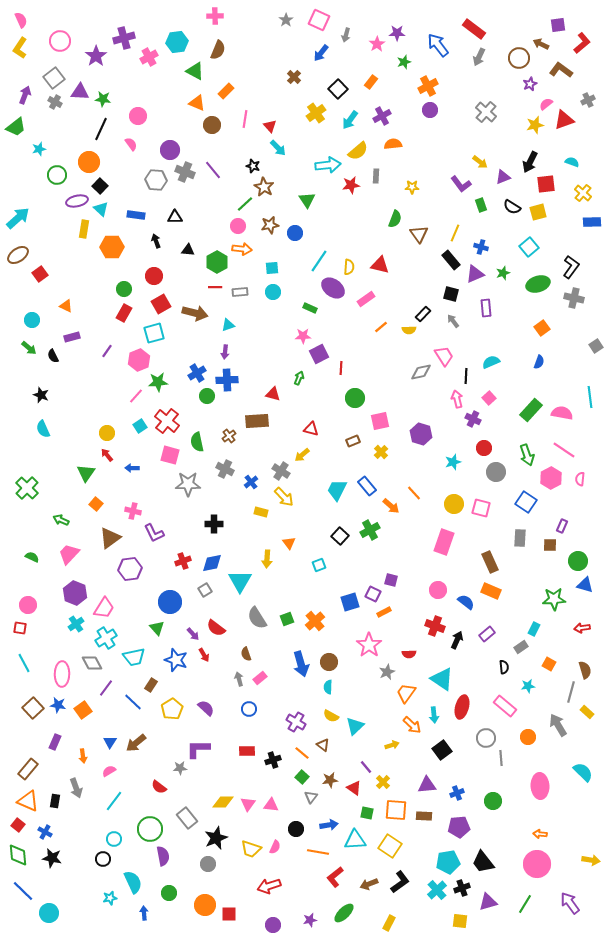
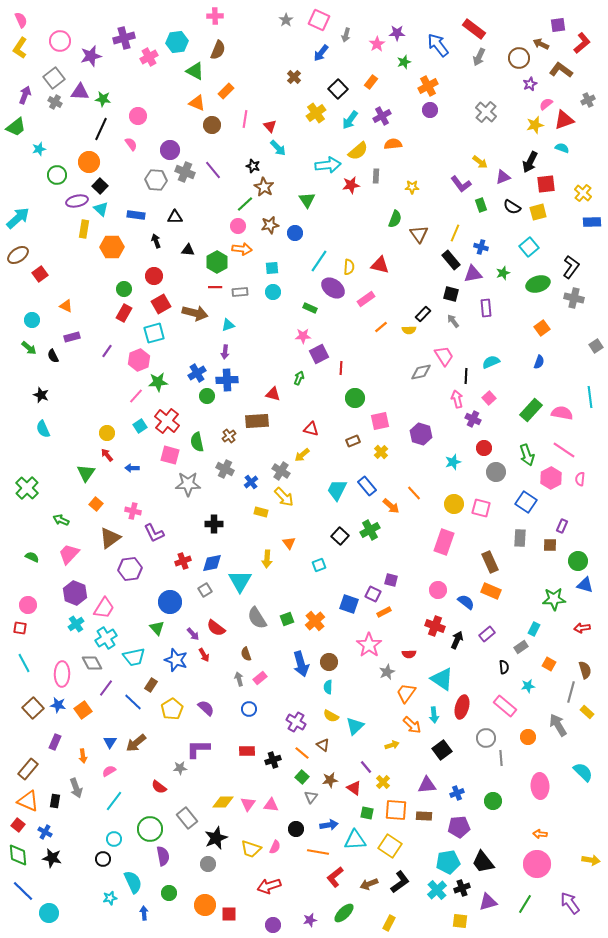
purple star at (96, 56): moved 5 px left; rotated 20 degrees clockwise
cyan semicircle at (572, 162): moved 10 px left, 14 px up
purple triangle at (475, 274): moved 2 px left; rotated 12 degrees clockwise
blue square at (350, 602): moved 1 px left, 2 px down; rotated 36 degrees clockwise
